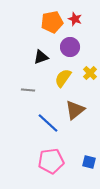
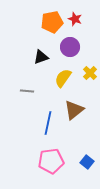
gray line: moved 1 px left, 1 px down
brown triangle: moved 1 px left
blue line: rotated 60 degrees clockwise
blue square: moved 2 px left; rotated 24 degrees clockwise
